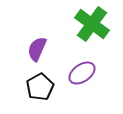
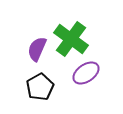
green cross: moved 21 px left, 15 px down
purple ellipse: moved 4 px right
